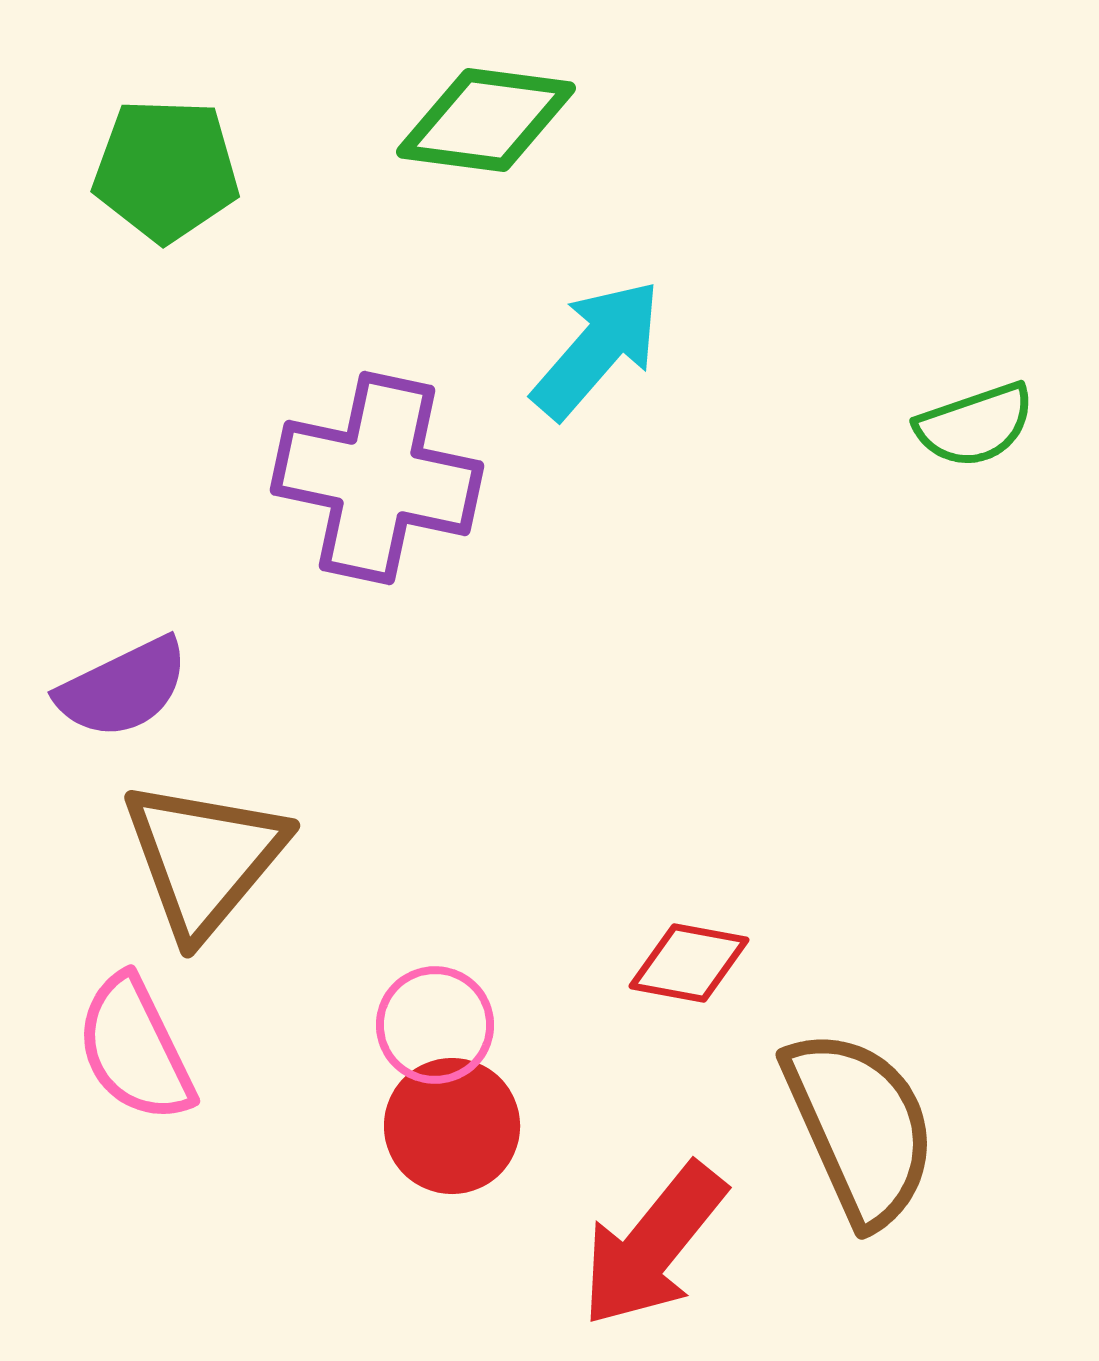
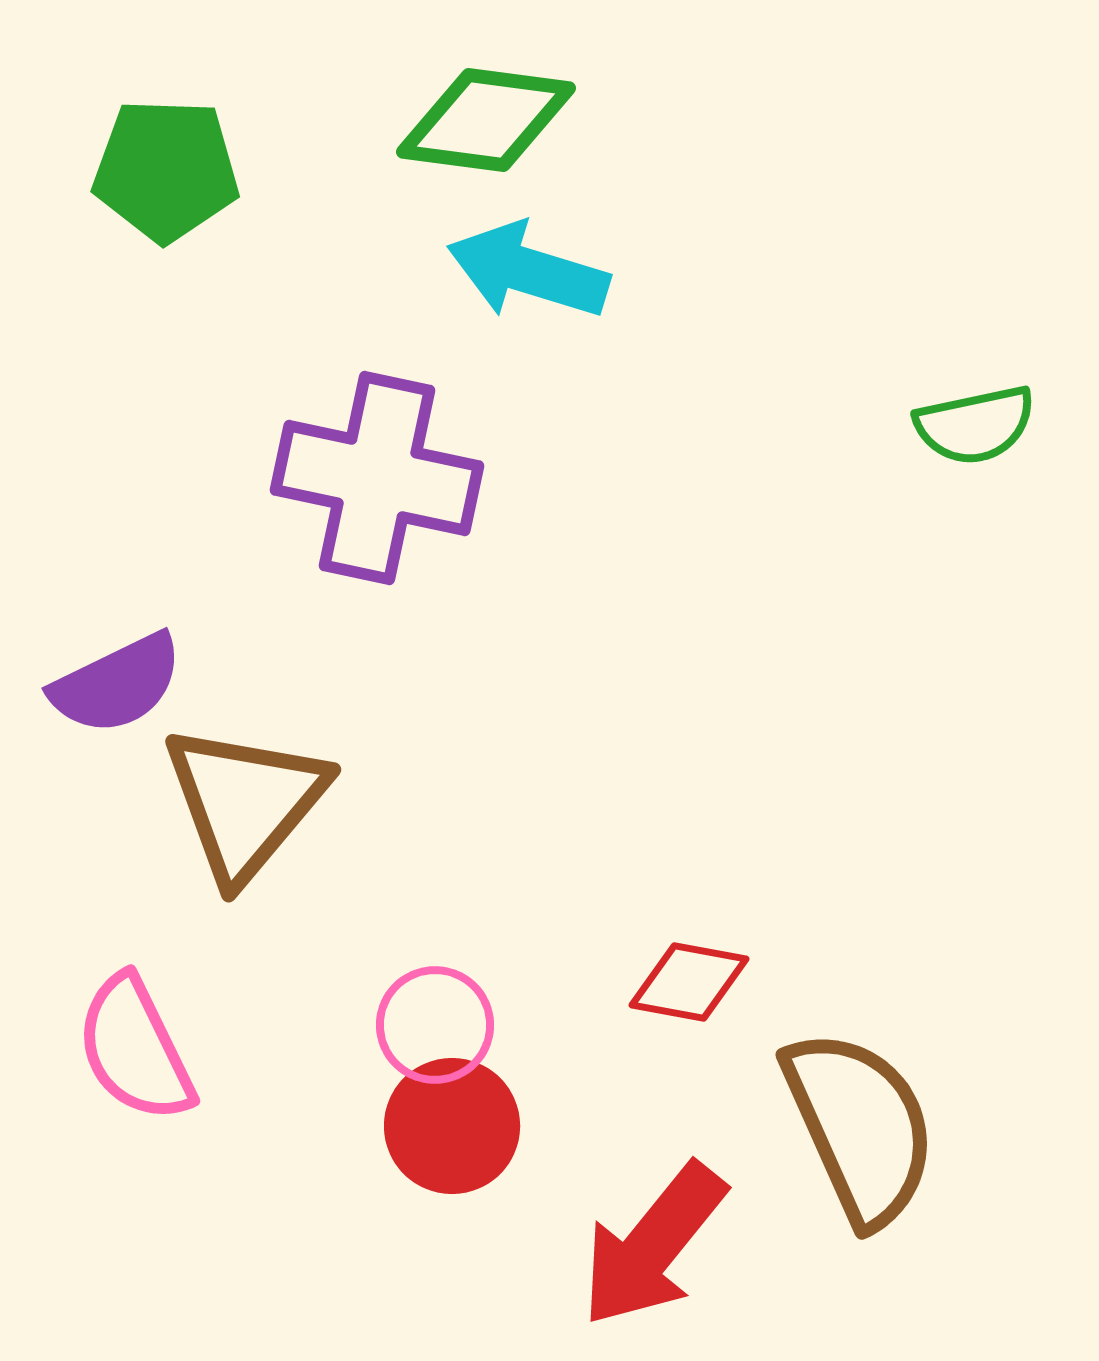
cyan arrow: moved 69 px left, 78 px up; rotated 114 degrees counterclockwise
green semicircle: rotated 7 degrees clockwise
purple semicircle: moved 6 px left, 4 px up
brown triangle: moved 41 px right, 56 px up
red diamond: moved 19 px down
